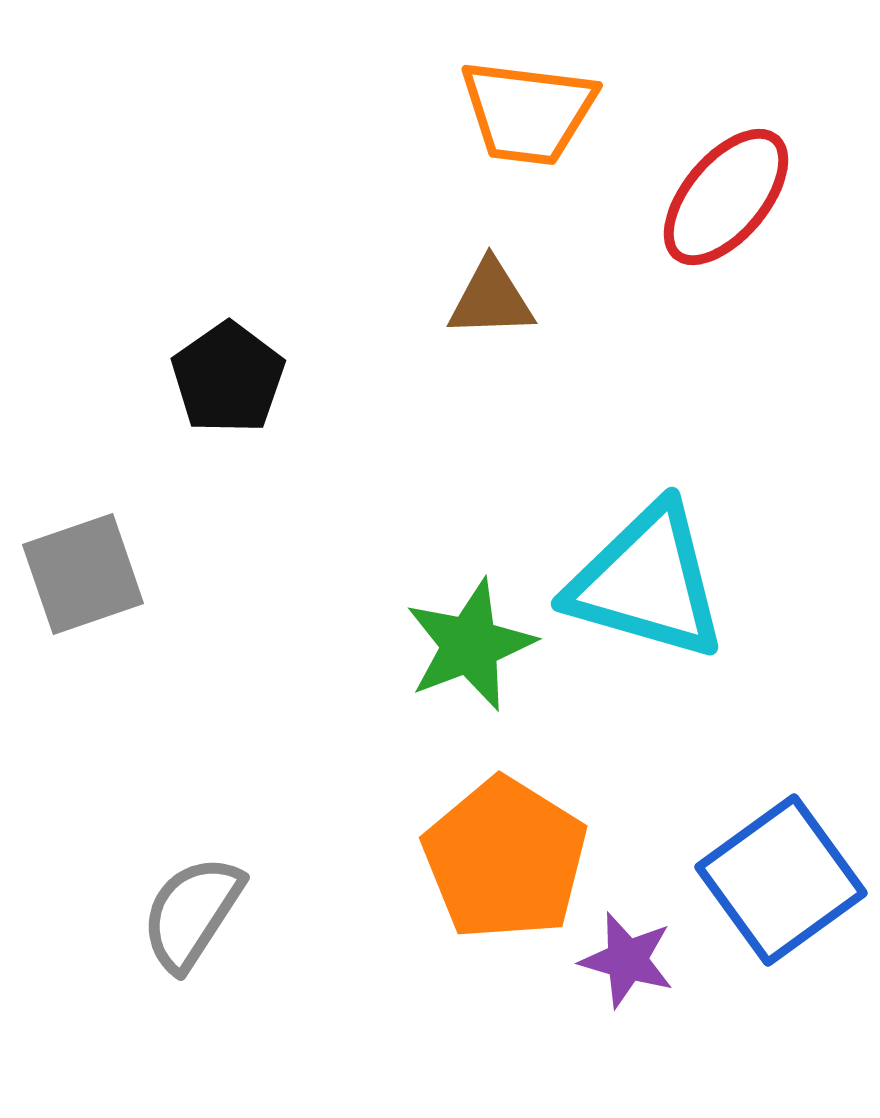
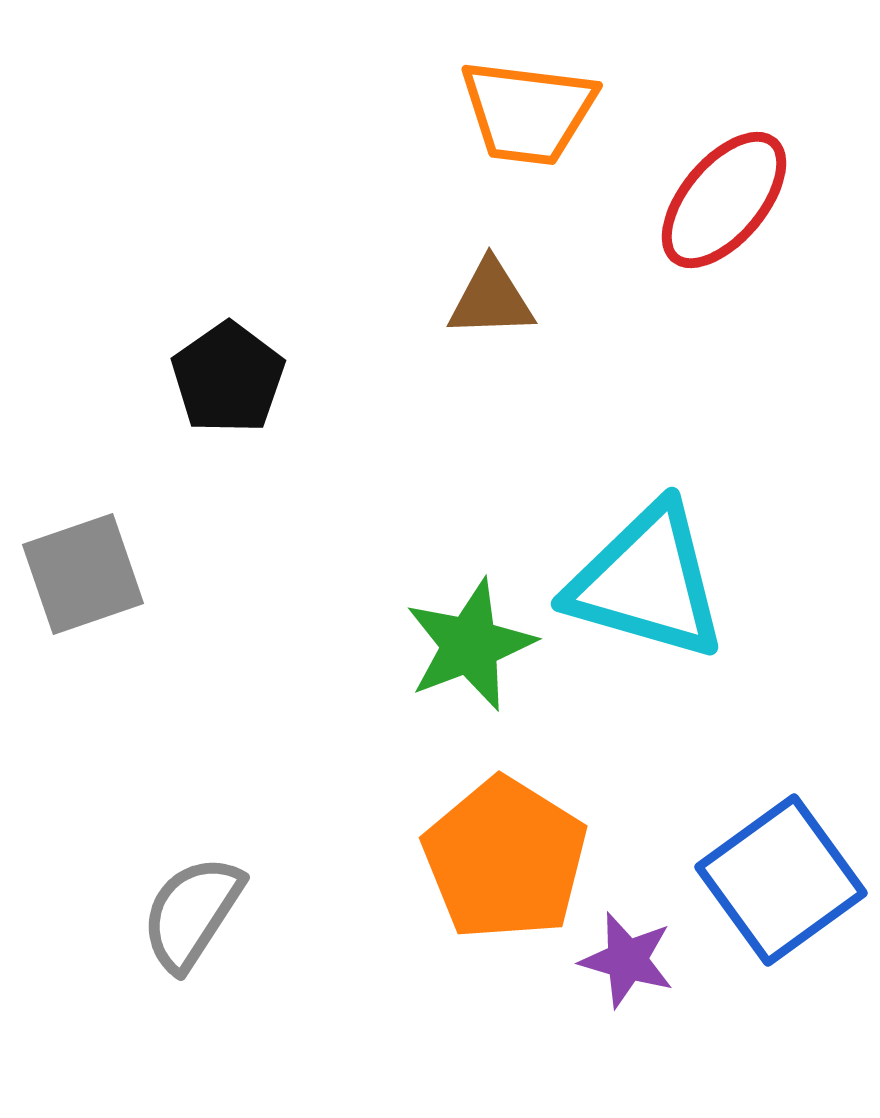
red ellipse: moved 2 px left, 3 px down
